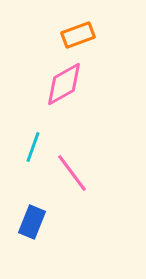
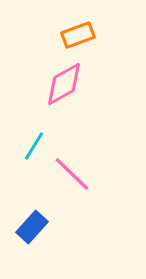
cyan line: moved 1 px right, 1 px up; rotated 12 degrees clockwise
pink line: moved 1 px down; rotated 9 degrees counterclockwise
blue rectangle: moved 5 px down; rotated 20 degrees clockwise
